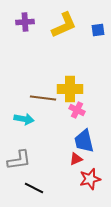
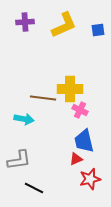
pink cross: moved 3 px right
